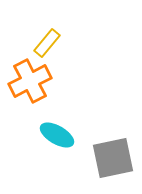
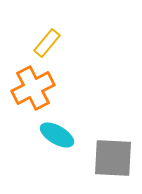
orange cross: moved 3 px right, 7 px down
gray square: rotated 15 degrees clockwise
